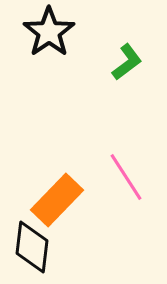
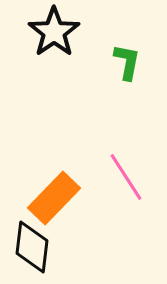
black star: moved 5 px right
green L-shape: rotated 42 degrees counterclockwise
orange rectangle: moved 3 px left, 2 px up
